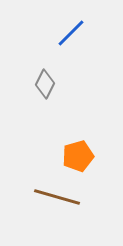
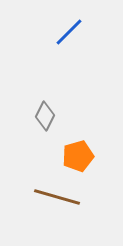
blue line: moved 2 px left, 1 px up
gray diamond: moved 32 px down
